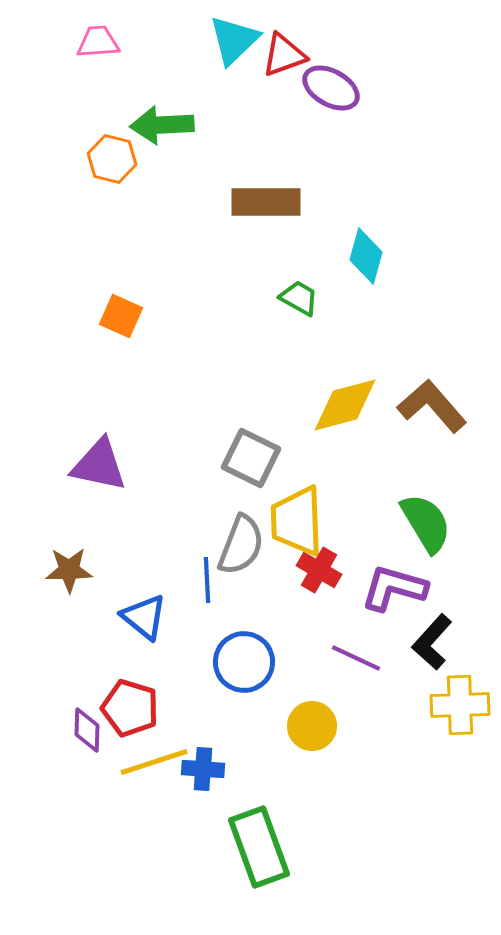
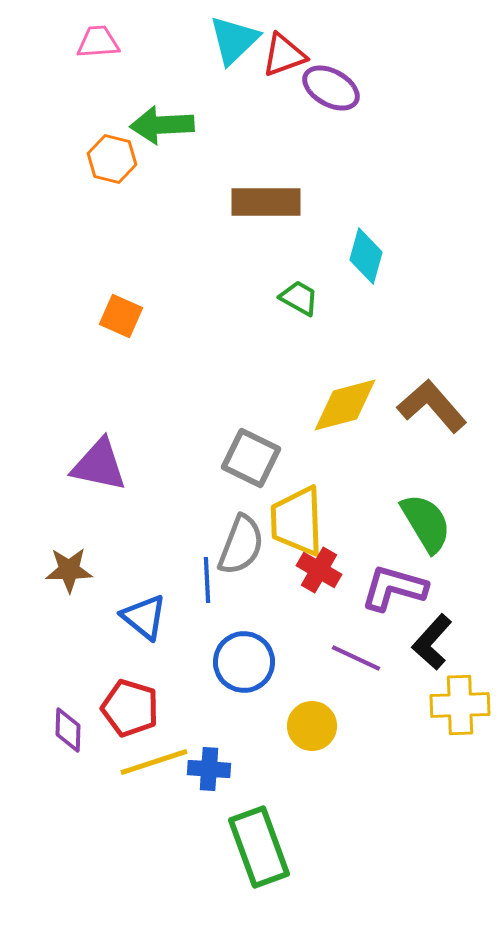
purple diamond: moved 19 px left
blue cross: moved 6 px right
